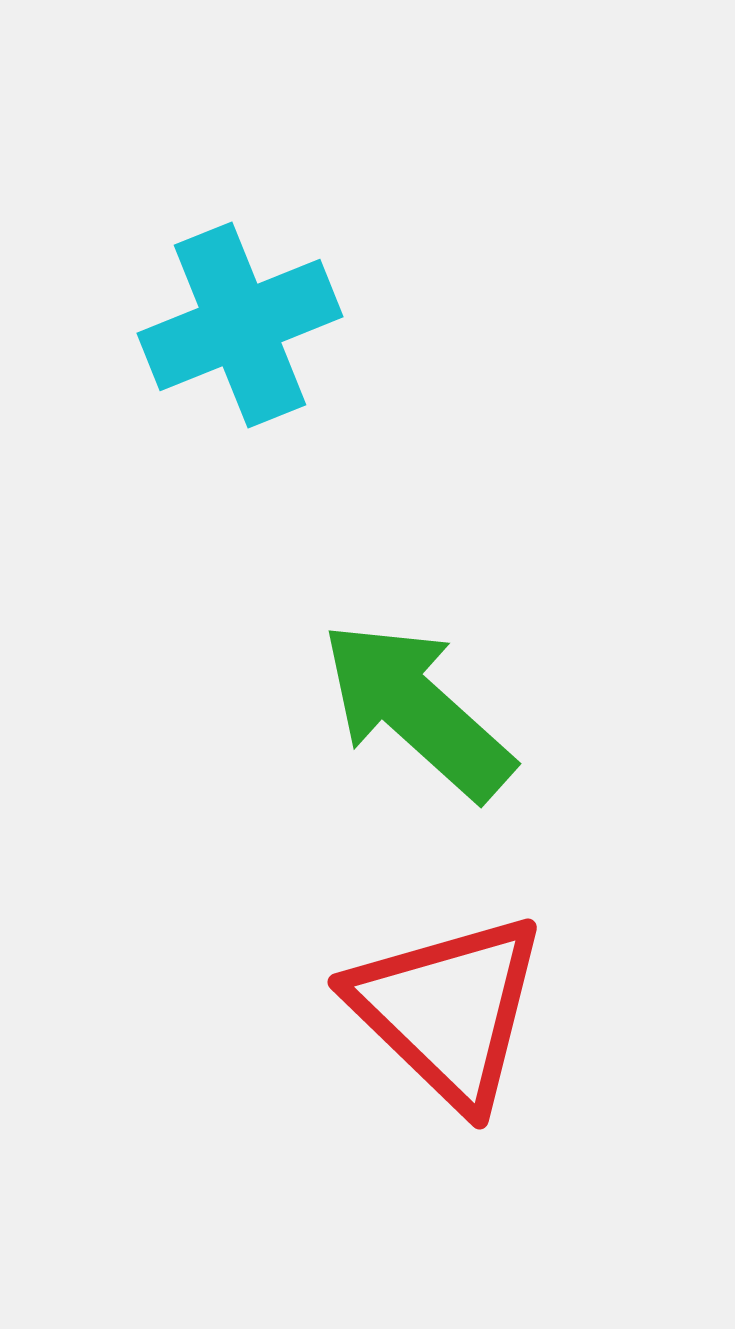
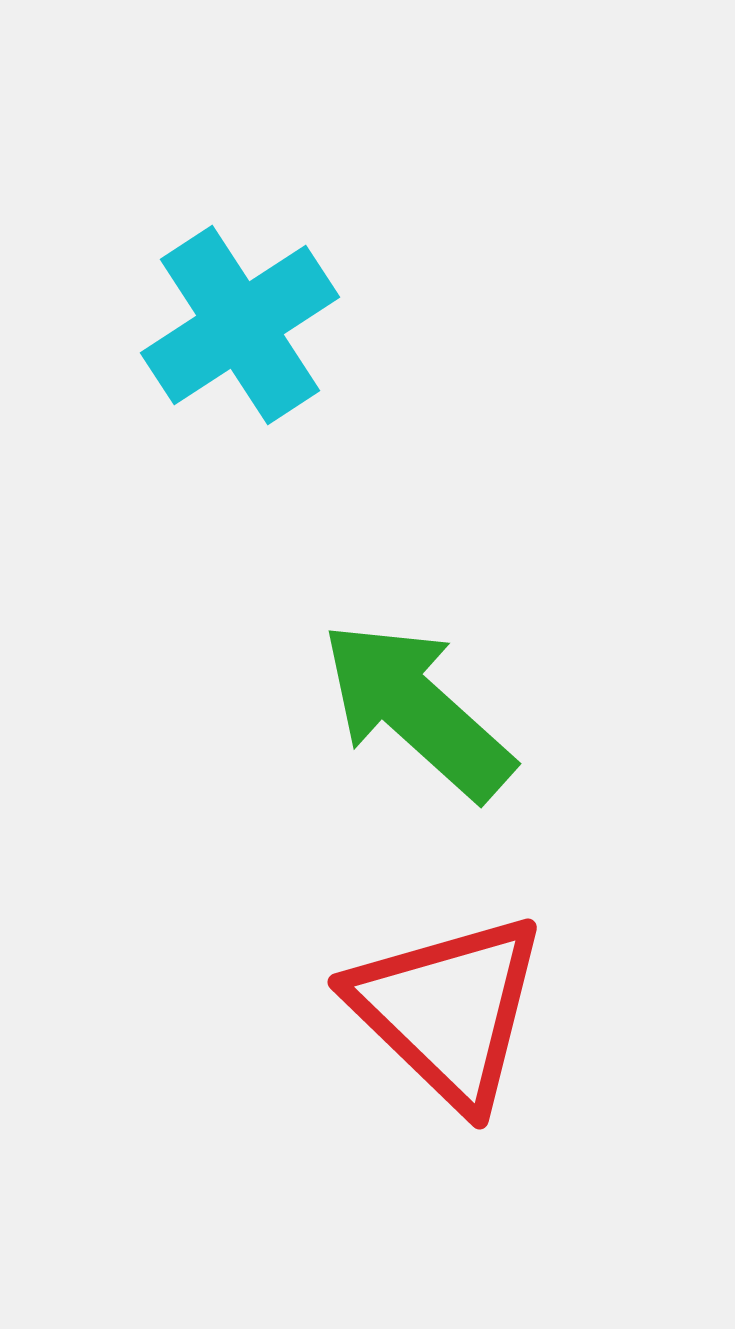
cyan cross: rotated 11 degrees counterclockwise
